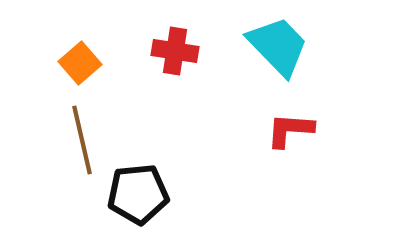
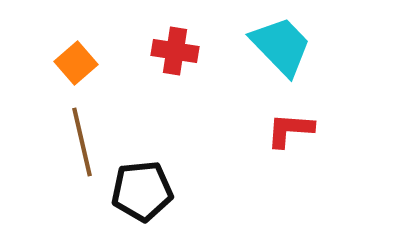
cyan trapezoid: moved 3 px right
orange square: moved 4 px left
brown line: moved 2 px down
black pentagon: moved 4 px right, 3 px up
